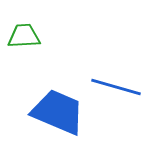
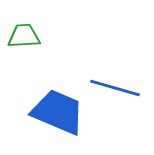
blue line: moved 1 px left, 1 px down
